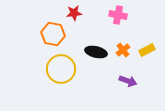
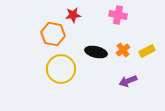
red star: moved 1 px left, 2 px down
yellow rectangle: moved 1 px down
purple arrow: rotated 138 degrees clockwise
